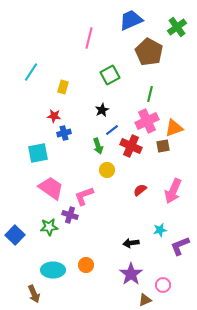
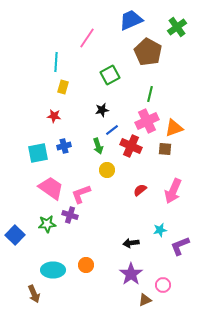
pink line: moved 2 px left; rotated 20 degrees clockwise
brown pentagon: moved 1 px left
cyan line: moved 25 px right, 10 px up; rotated 30 degrees counterclockwise
black star: rotated 16 degrees clockwise
blue cross: moved 13 px down
brown square: moved 2 px right, 3 px down; rotated 16 degrees clockwise
pink L-shape: moved 3 px left, 2 px up
green star: moved 2 px left, 3 px up
